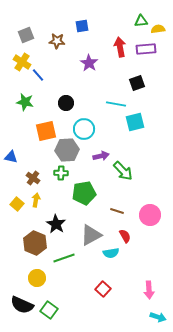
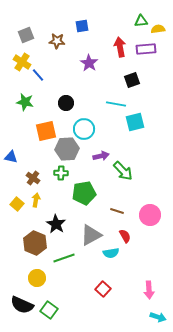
black square: moved 5 px left, 3 px up
gray hexagon: moved 1 px up
